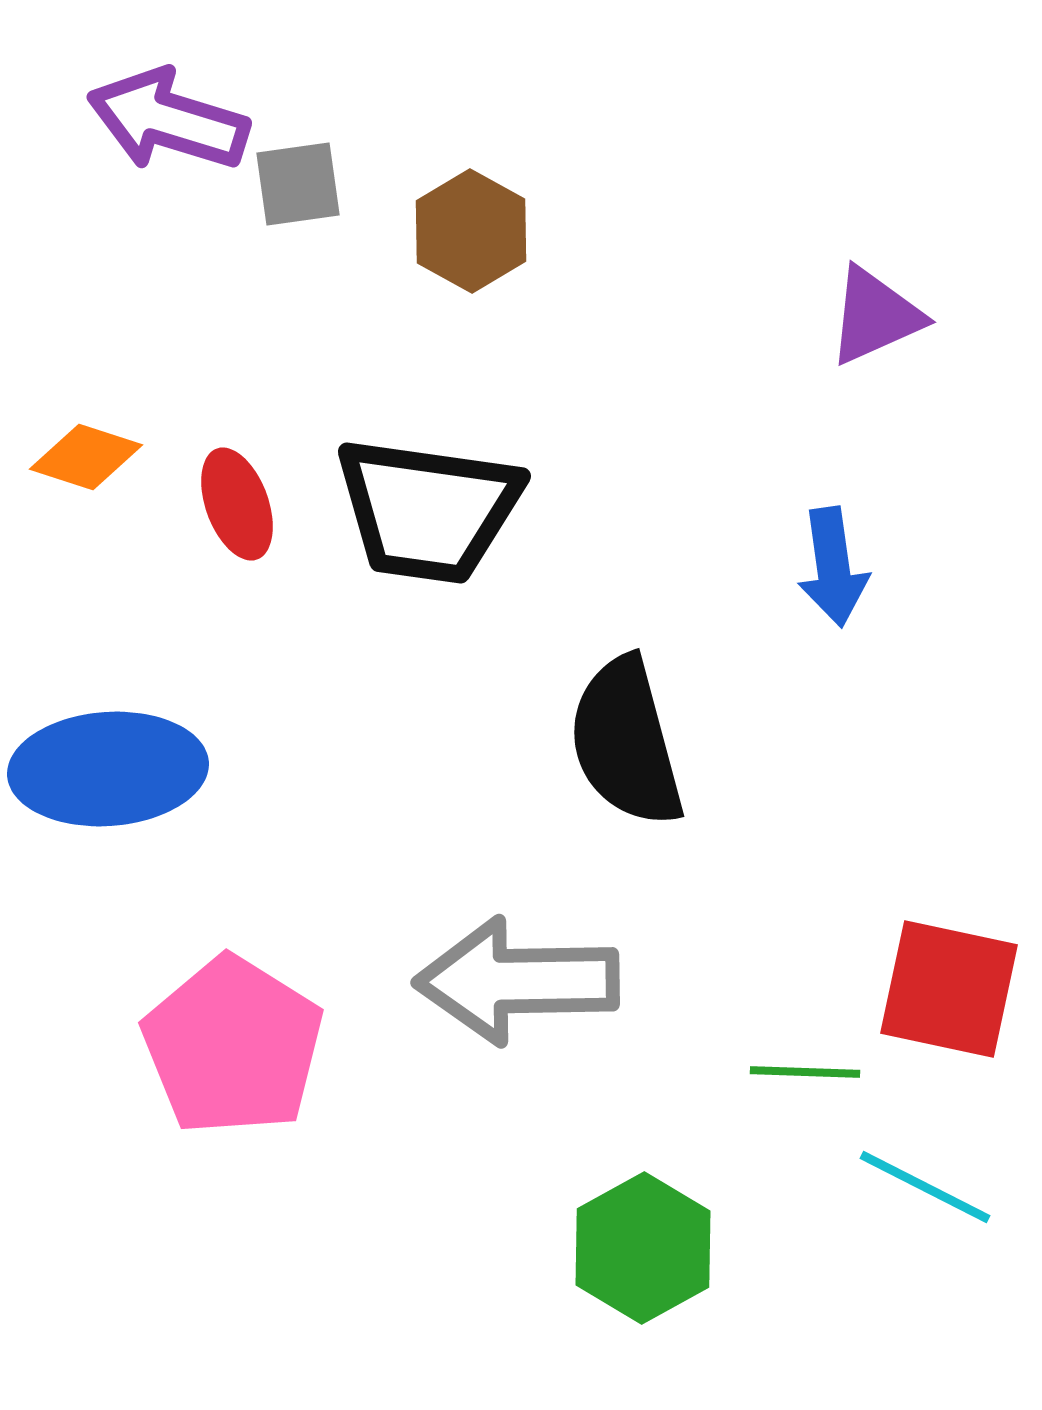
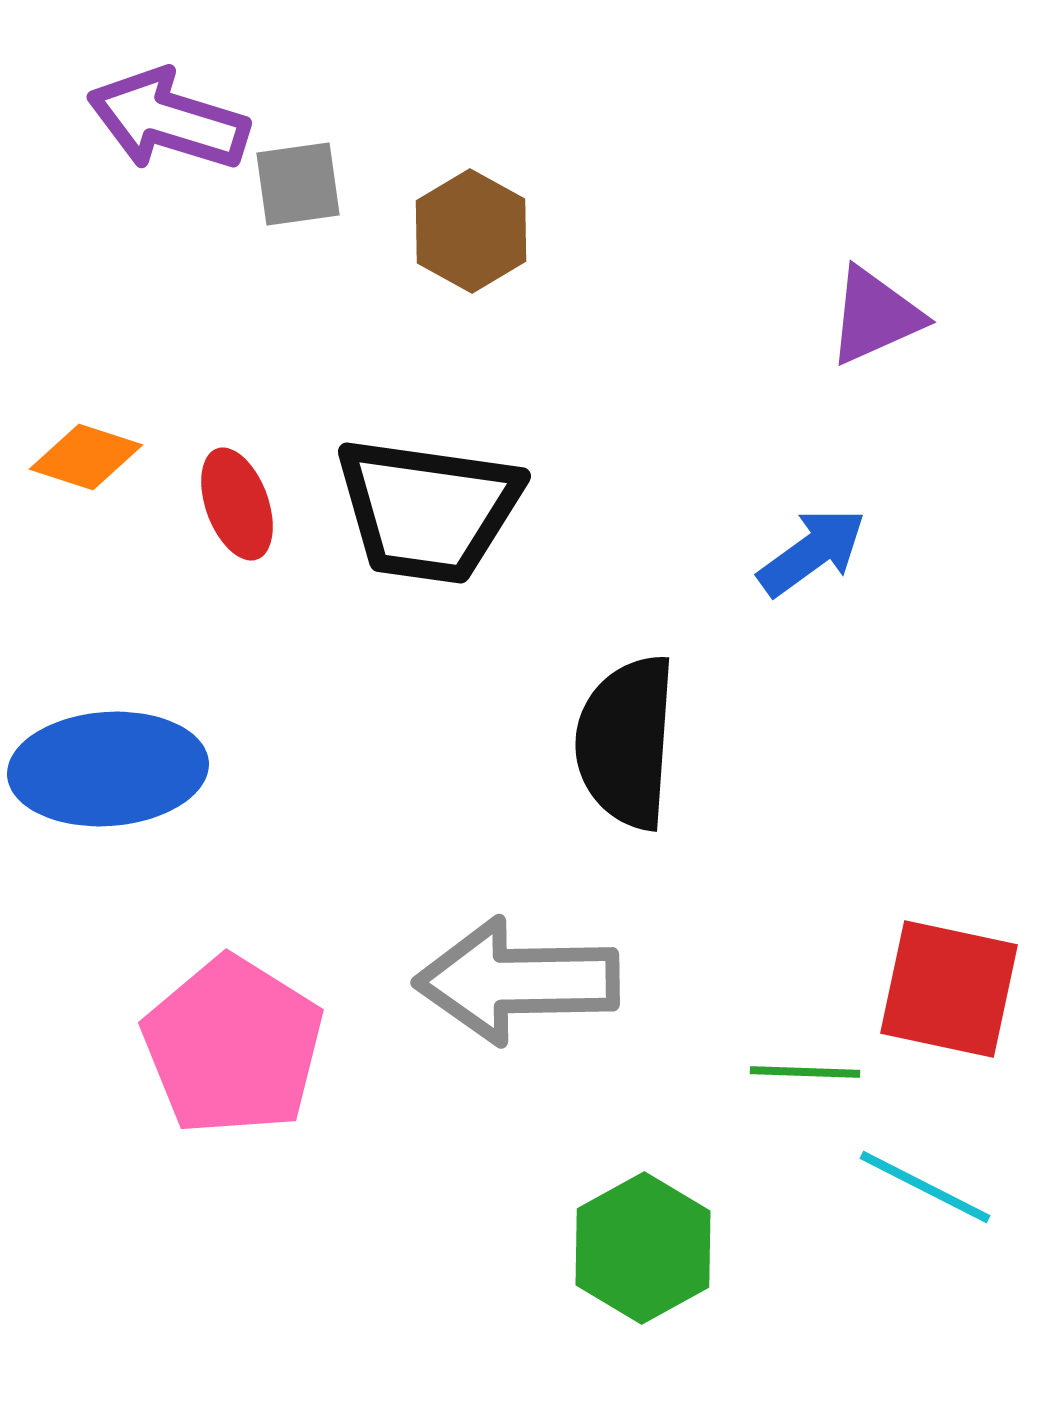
blue arrow: moved 21 px left, 15 px up; rotated 118 degrees counterclockwise
black semicircle: rotated 19 degrees clockwise
